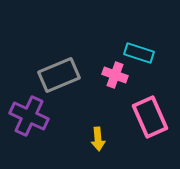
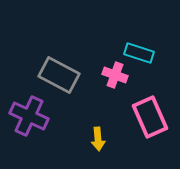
gray rectangle: rotated 51 degrees clockwise
